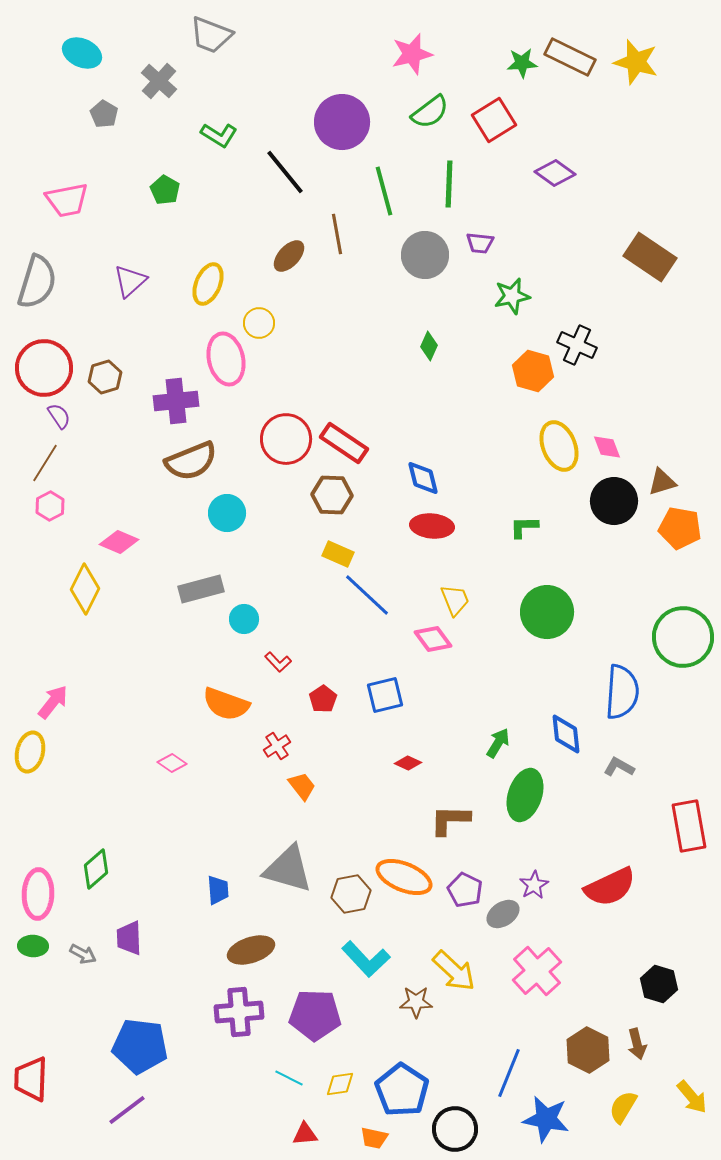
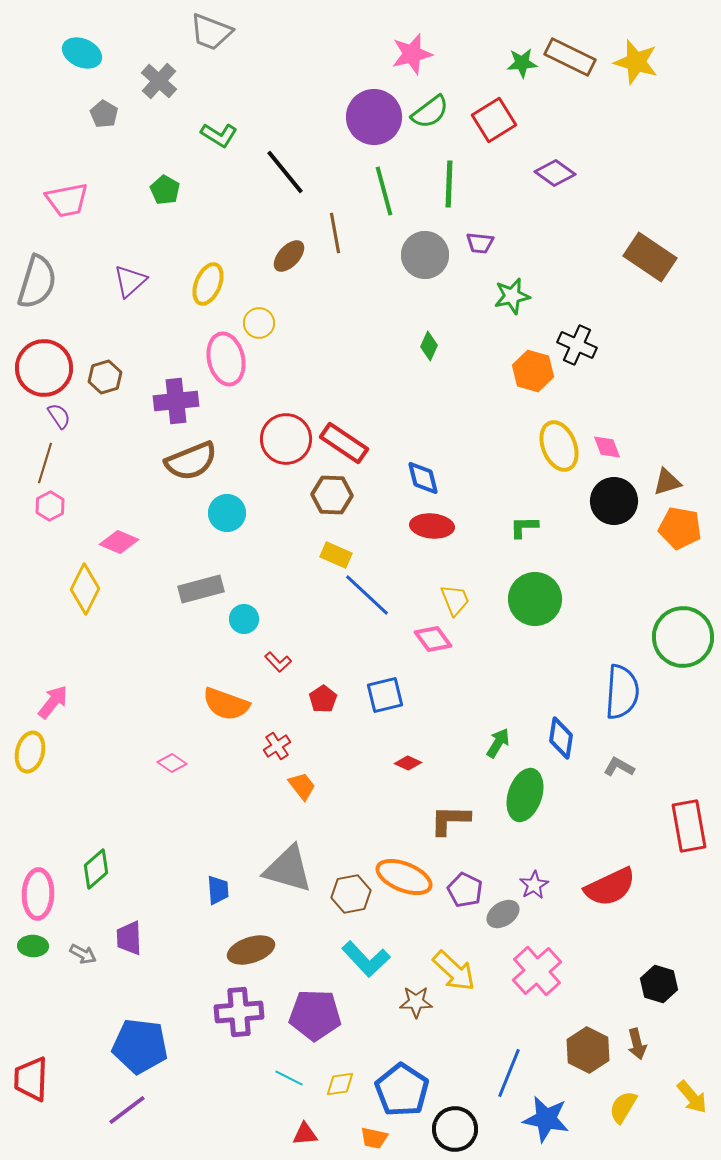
gray trapezoid at (211, 35): moved 3 px up
purple circle at (342, 122): moved 32 px right, 5 px up
brown line at (337, 234): moved 2 px left, 1 px up
brown line at (45, 463): rotated 15 degrees counterclockwise
brown triangle at (662, 482): moved 5 px right
yellow rectangle at (338, 554): moved 2 px left, 1 px down
green circle at (547, 612): moved 12 px left, 13 px up
blue diamond at (566, 734): moved 5 px left, 4 px down; rotated 15 degrees clockwise
